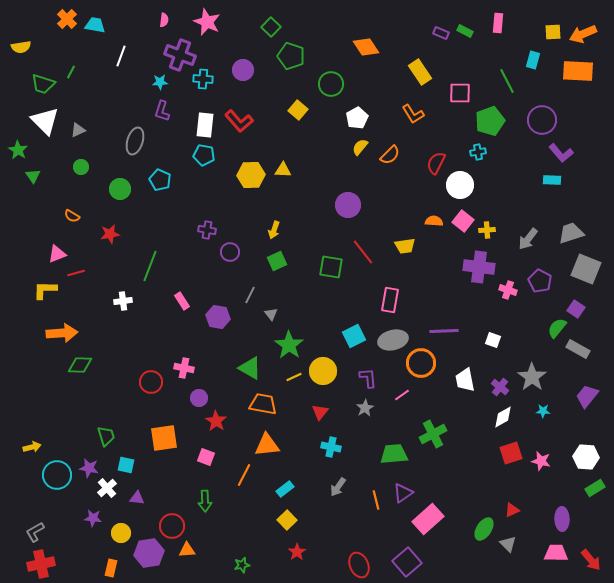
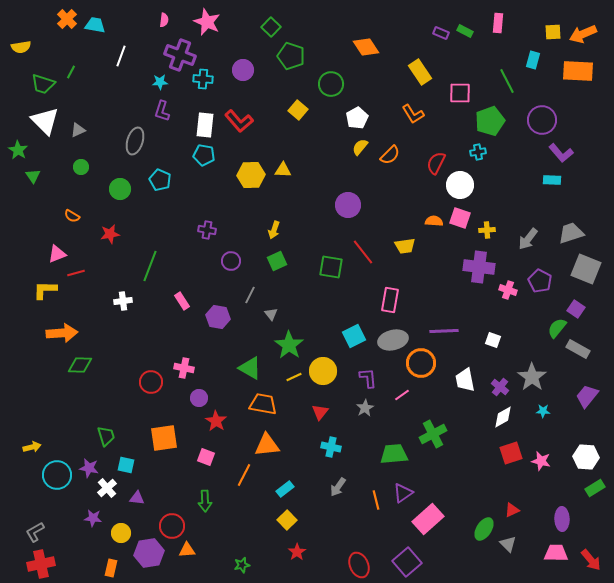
pink square at (463, 221): moved 3 px left, 3 px up; rotated 20 degrees counterclockwise
purple circle at (230, 252): moved 1 px right, 9 px down
